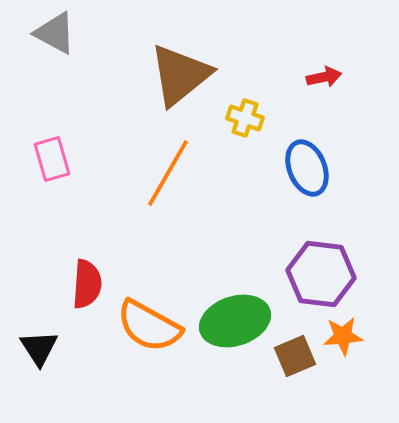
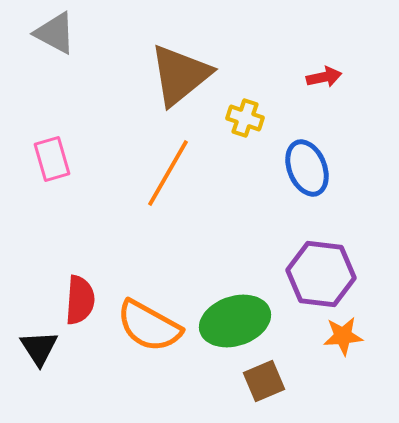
red semicircle: moved 7 px left, 16 px down
brown square: moved 31 px left, 25 px down
